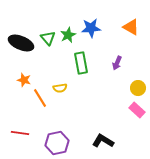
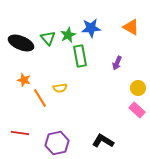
green rectangle: moved 1 px left, 7 px up
